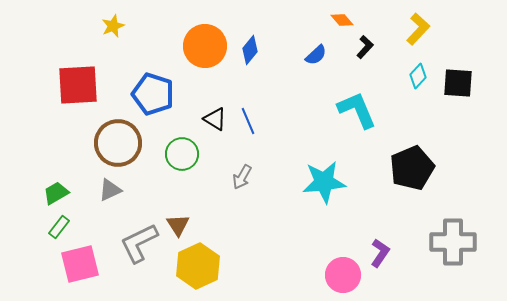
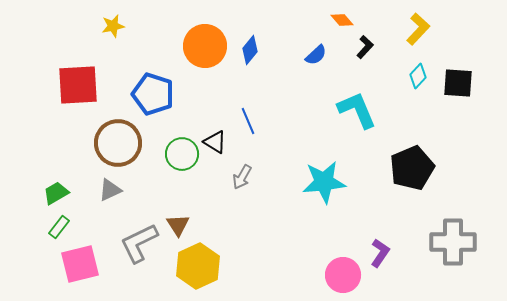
yellow star: rotated 10 degrees clockwise
black triangle: moved 23 px down
